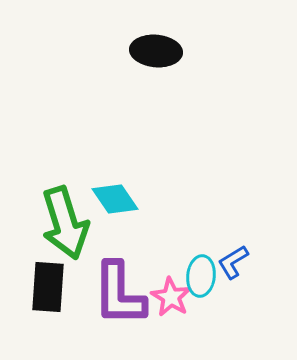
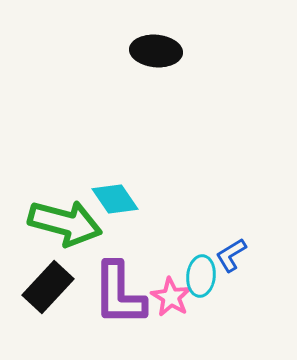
green arrow: rotated 58 degrees counterclockwise
blue L-shape: moved 2 px left, 7 px up
black rectangle: rotated 39 degrees clockwise
